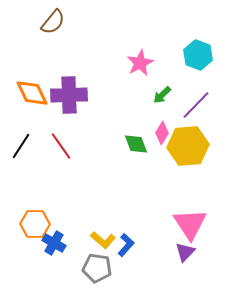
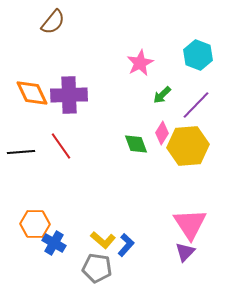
black line: moved 6 px down; rotated 52 degrees clockwise
